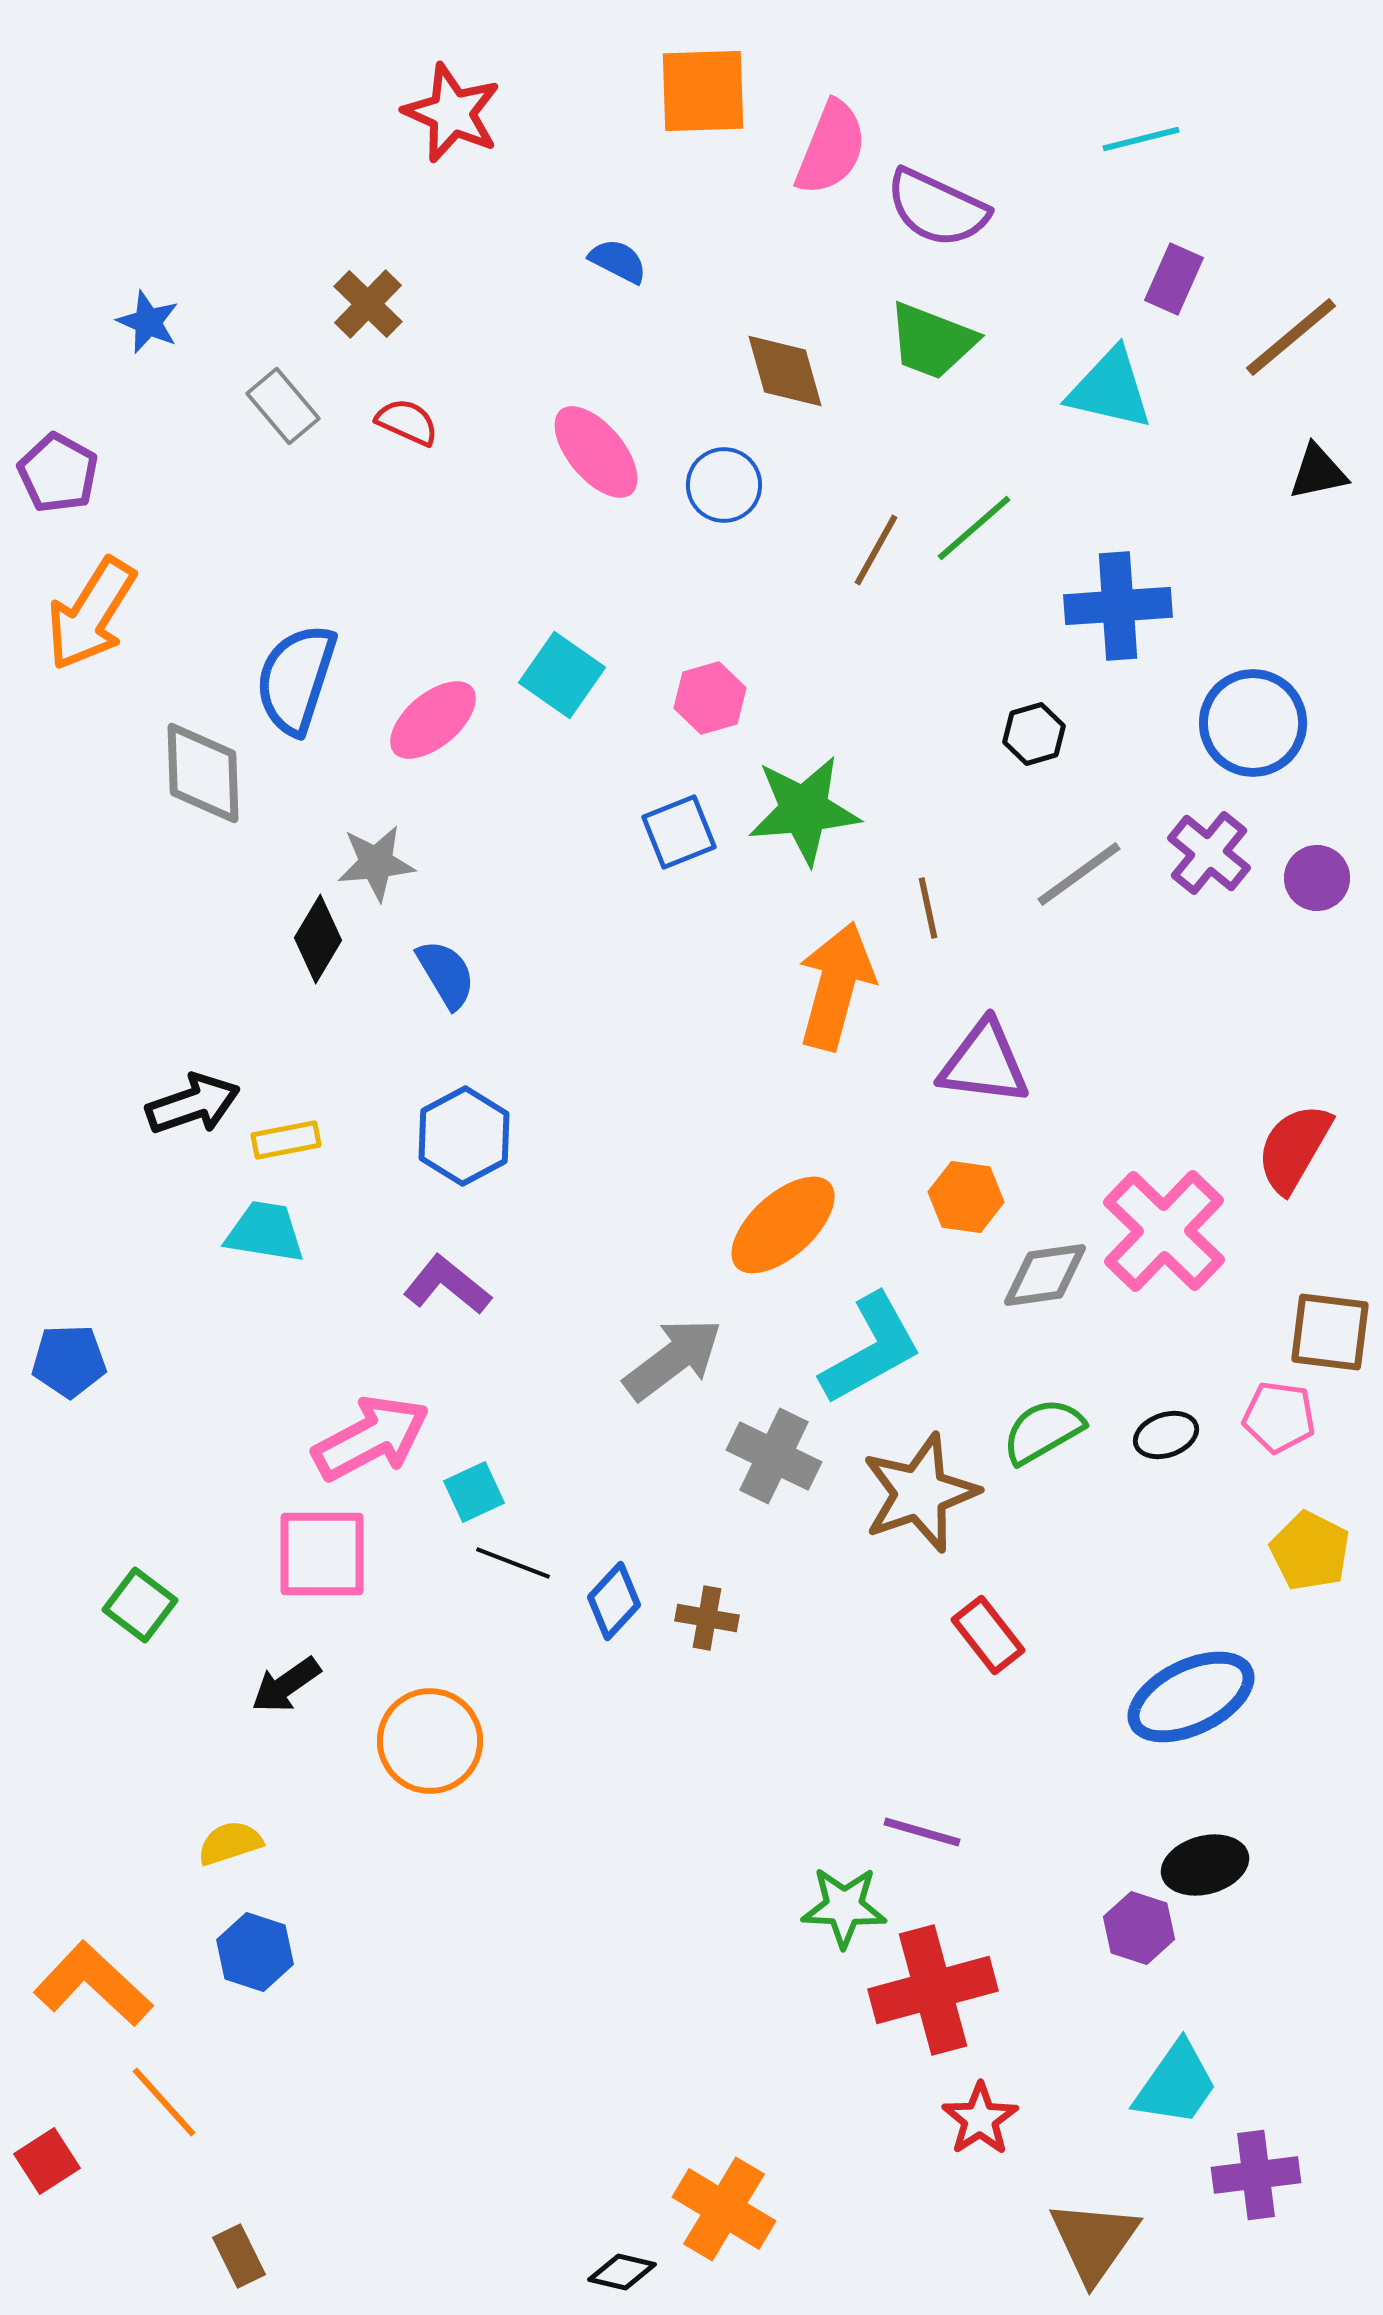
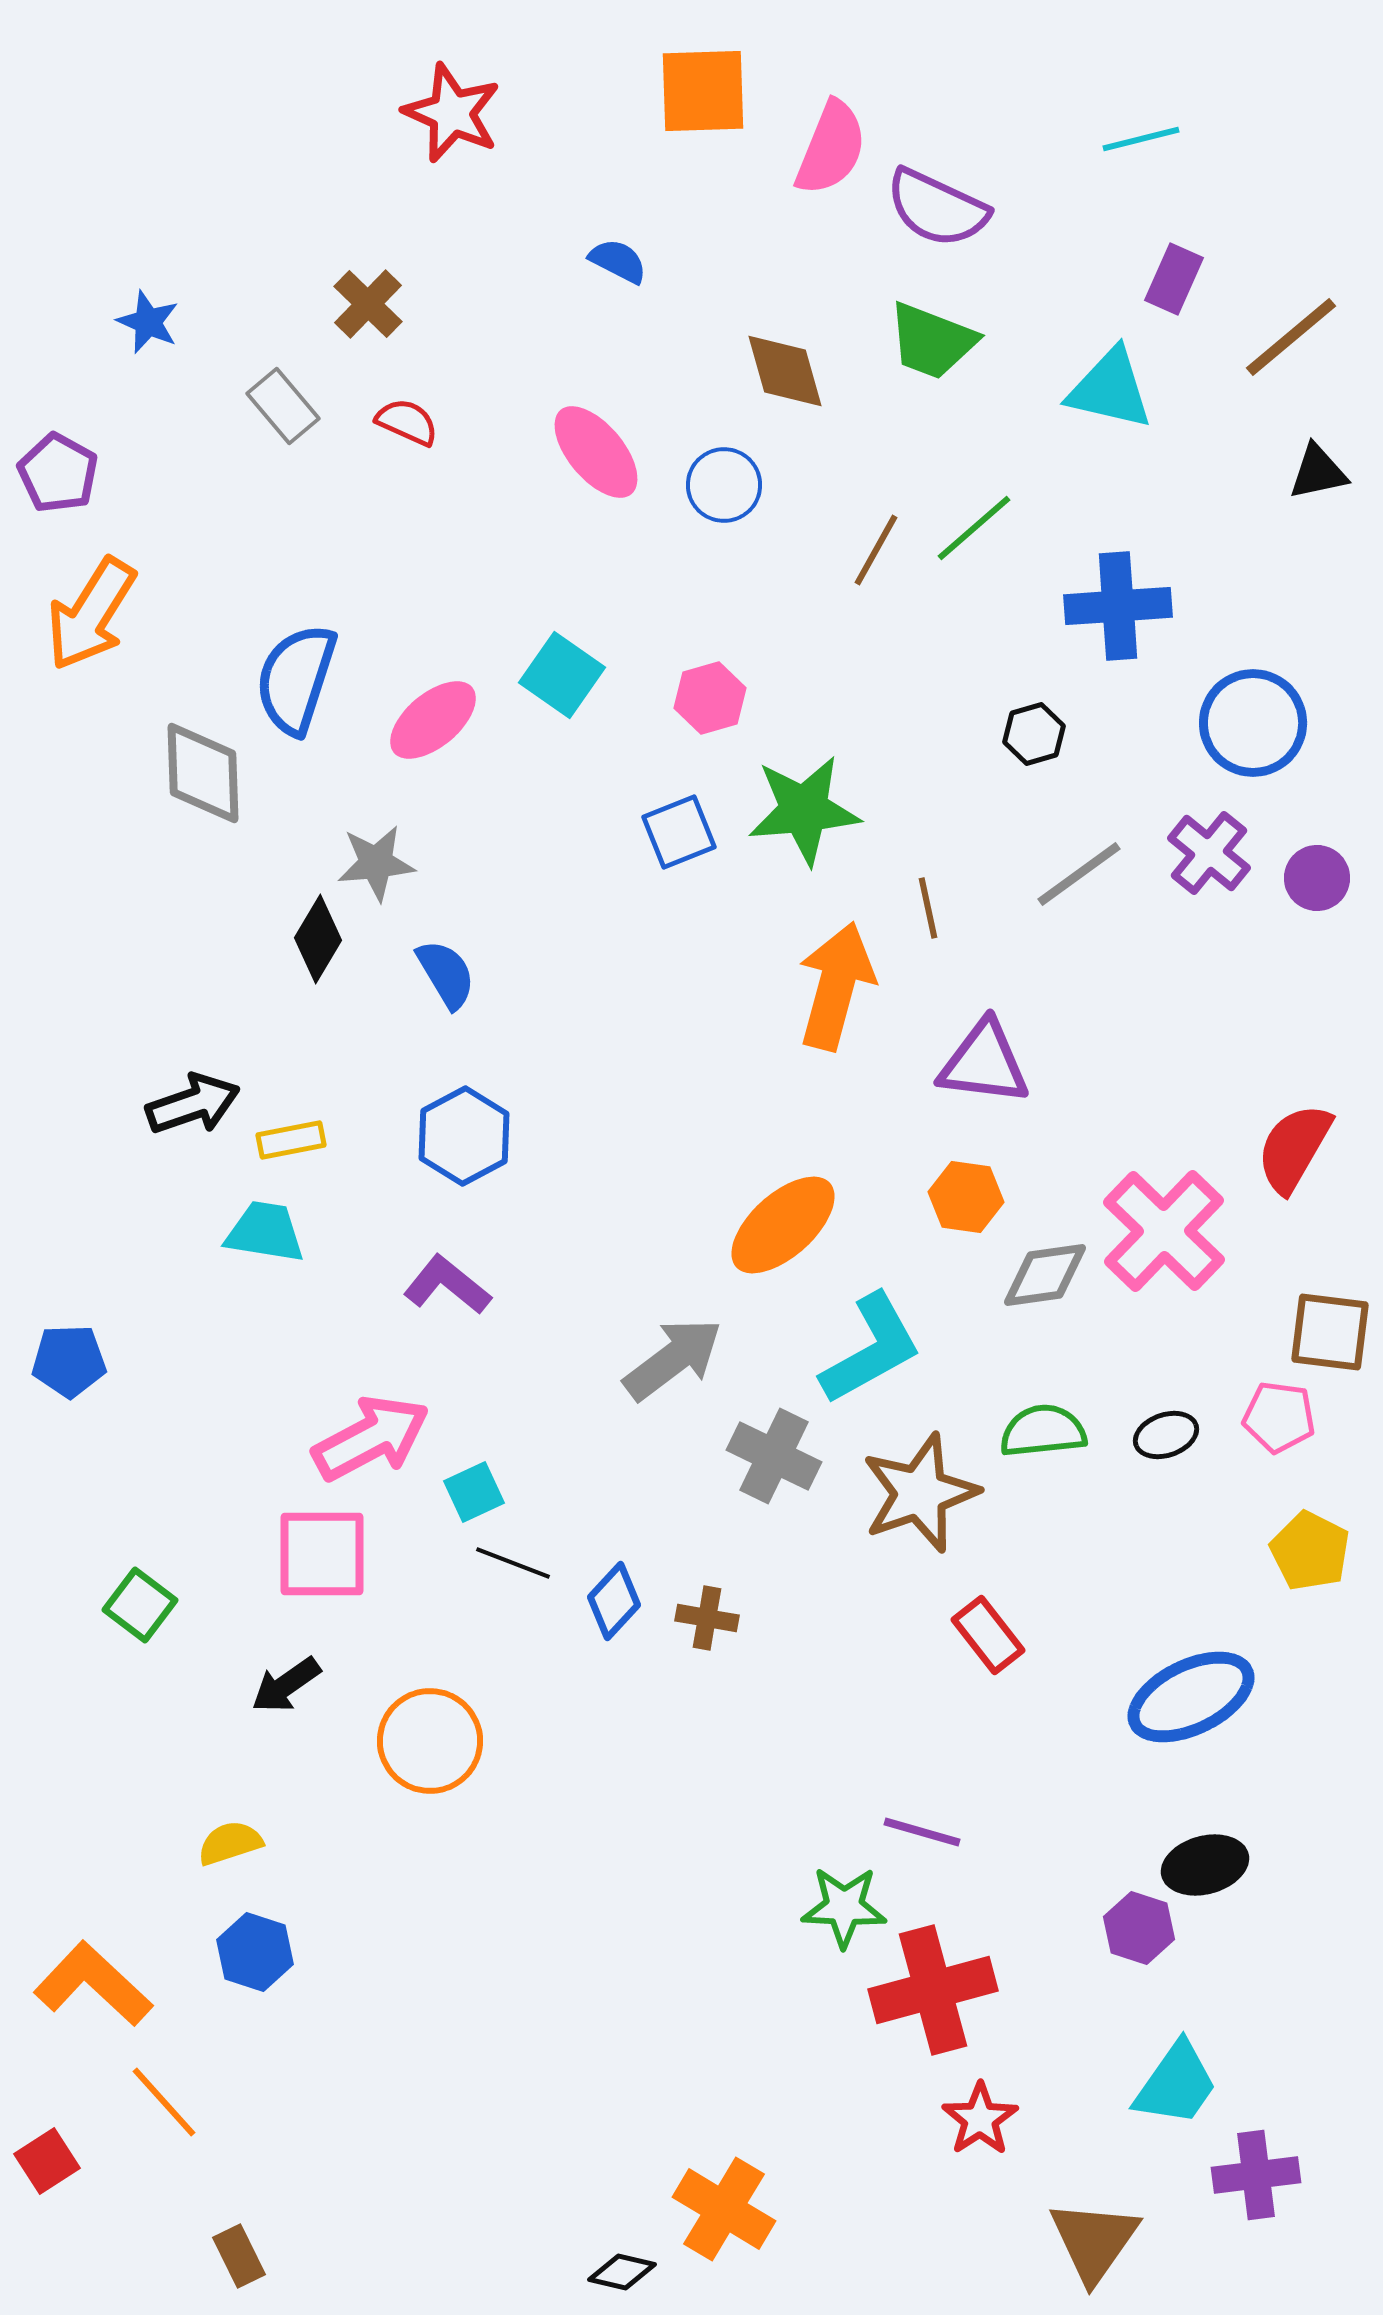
yellow rectangle at (286, 1140): moved 5 px right
green semicircle at (1043, 1431): rotated 24 degrees clockwise
